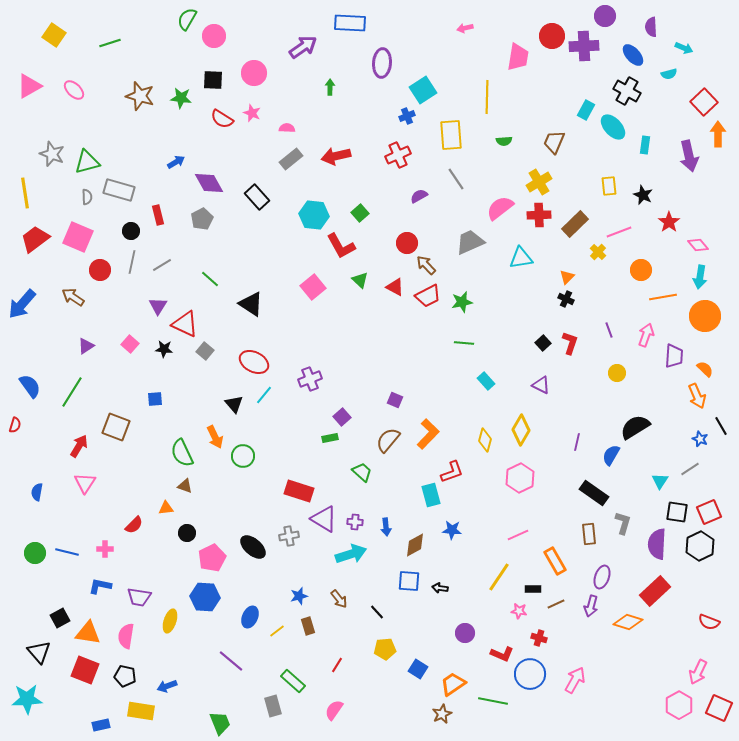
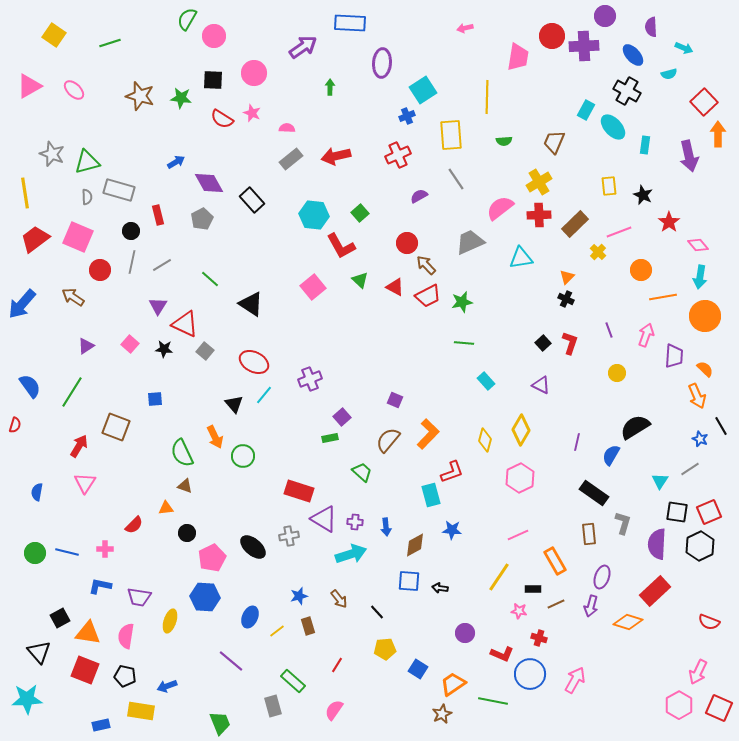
black rectangle at (257, 197): moved 5 px left, 3 px down
